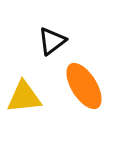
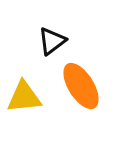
orange ellipse: moved 3 px left
